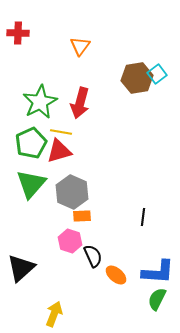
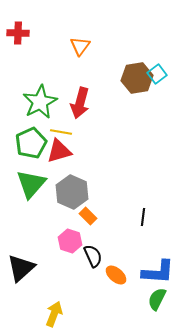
orange rectangle: moved 6 px right; rotated 48 degrees clockwise
